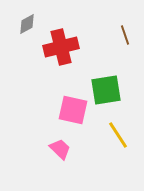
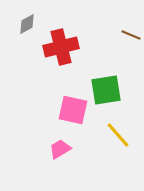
brown line: moved 6 px right; rotated 48 degrees counterclockwise
yellow line: rotated 8 degrees counterclockwise
pink trapezoid: rotated 75 degrees counterclockwise
